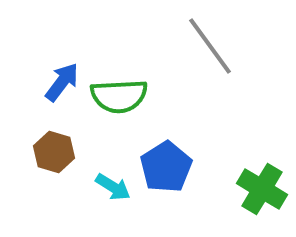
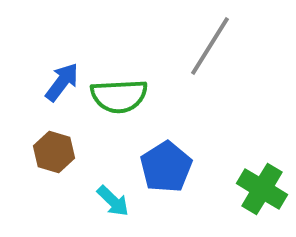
gray line: rotated 68 degrees clockwise
cyan arrow: moved 14 px down; rotated 12 degrees clockwise
